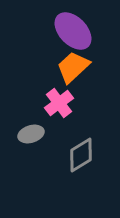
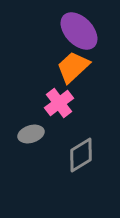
purple ellipse: moved 6 px right
